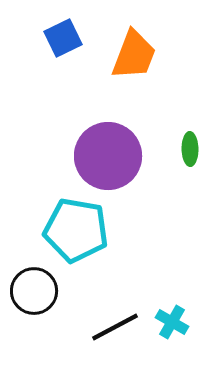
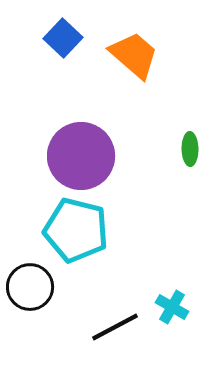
blue square: rotated 21 degrees counterclockwise
orange trapezoid: rotated 70 degrees counterclockwise
purple circle: moved 27 px left
cyan pentagon: rotated 4 degrees clockwise
black circle: moved 4 px left, 4 px up
cyan cross: moved 15 px up
